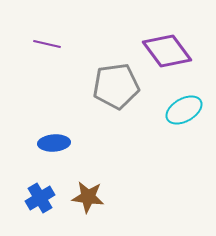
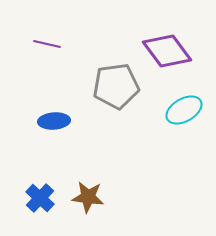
blue ellipse: moved 22 px up
blue cross: rotated 16 degrees counterclockwise
